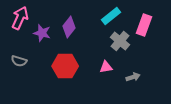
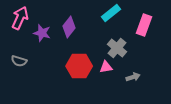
cyan rectangle: moved 3 px up
gray cross: moved 3 px left, 7 px down
red hexagon: moved 14 px right
